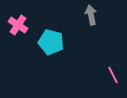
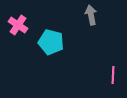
pink line: rotated 30 degrees clockwise
